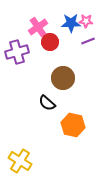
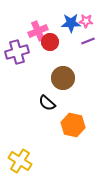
pink cross: moved 4 px down; rotated 12 degrees clockwise
